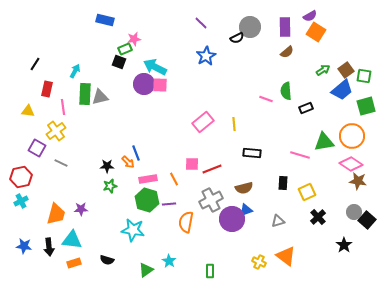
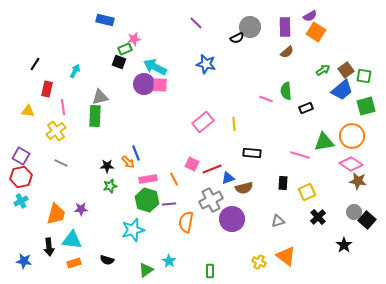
purple line at (201, 23): moved 5 px left
blue star at (206, 56): moved 8 px down; rotated 30 degrees counterclockwise
green rectangle at (85, 94): moved 10 px right, 22 px down
purple square at (37, 148): moved 16 px left, 8 px down
pink square at (192, 164): rotated 24 degrees clockwise
blue triangle at (246, 210): moved 18 px left, 32 px up
cyan star at (133, 230): rotated 25 degrees counterclockwise
blue star at (24, 246): moved 15 px down
